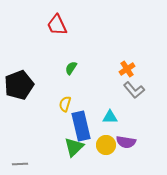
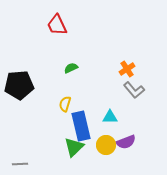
green semicircle: rotated 32 degrees clockwise
black pentagon: rotated 16 degrees clockwise
purple semicircle: rotated 30 degrees counterclockwise
